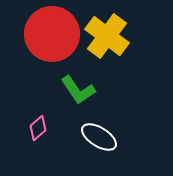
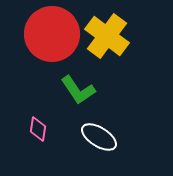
pink diamond: moved 1 px down; rotated 40 degrees counterclockwise
